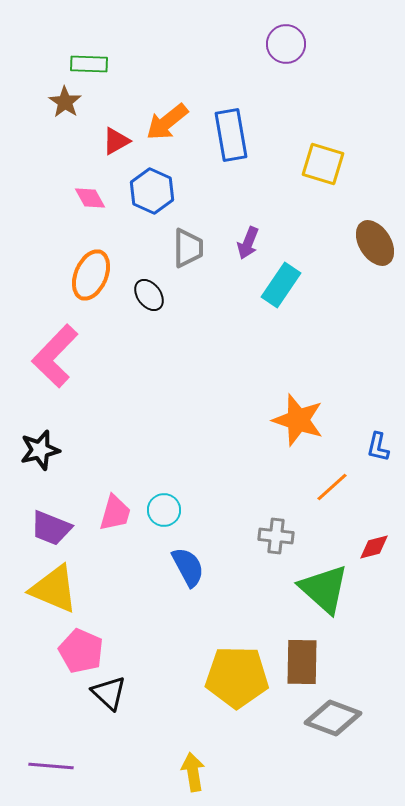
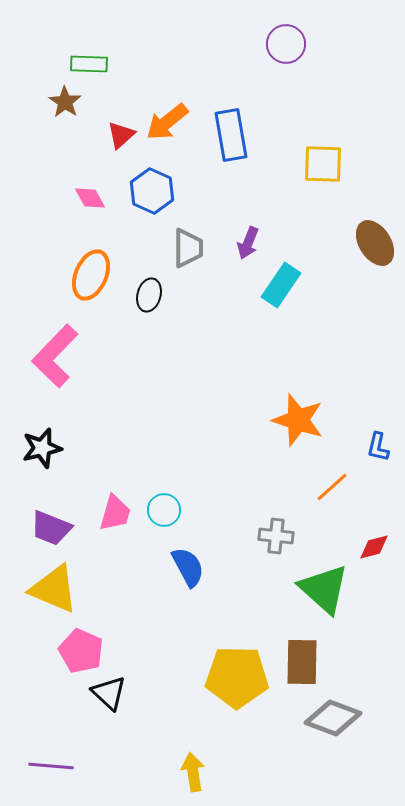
red triangle: moved 5 px right, 6 px up; rotated 12 degrees counterclockwise
yellow square: rotated 15 degrees counterclockwise
black ellipse: rotated 52 degrees clockwise
black star: moved 2 px right, 2 px up
